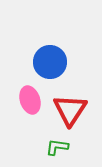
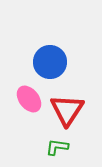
pink ellipse: moved 1 px left, 1 px up; rotated 20 degrees counterclockwise
red triangle: moved 3 px left
